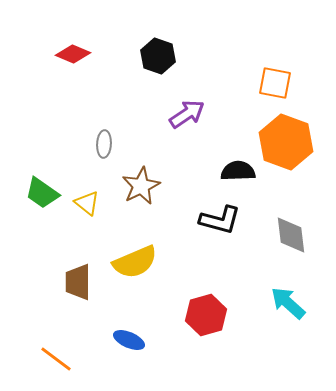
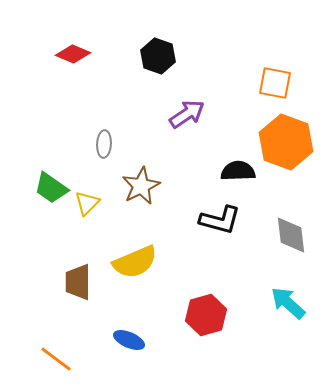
green trapezoid: moved 9 px right, 5 px up
yellow triangle: rotated 36 degrees clockwise
